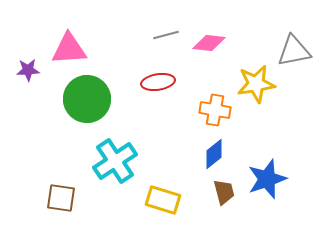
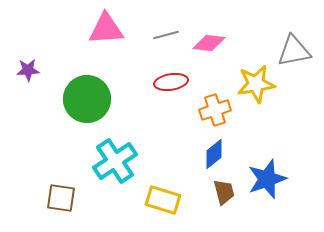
pink triangle: moved 37 px right, 20 px up
red ellipse: moved 13 px right
orange cross: rotated 28 degrees counterclockwise
